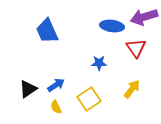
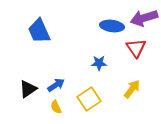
purple arrow: moved 1 px down
blue trapezoid: moved 8 px left
